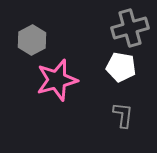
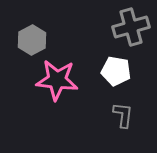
gray cross: moved 1 px right, 1 px up
white pentagon: moved 5 px left, 4 px down
pink star: rotated 21 degrees clockwise
